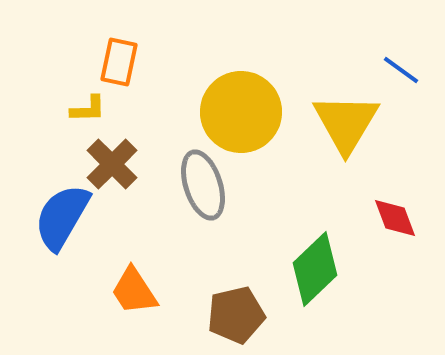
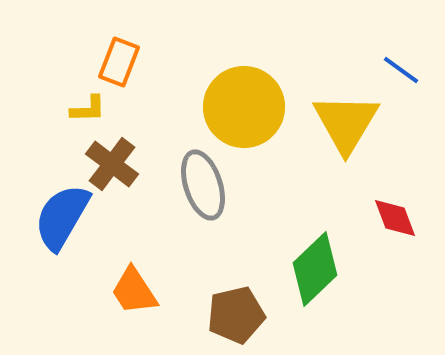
orange rectangle: rotated 9 degrees clockwise
yellow circle: moved 3 px right, 5 px up
brown cross: rotated 8 degrees counterclockwise
